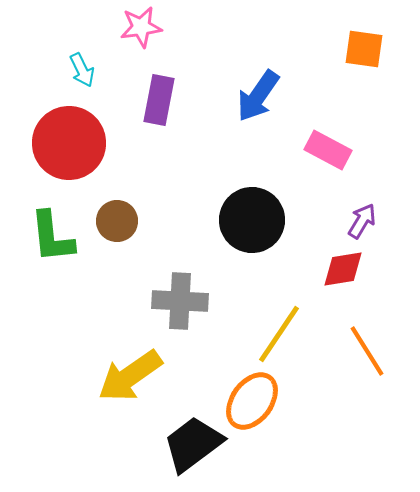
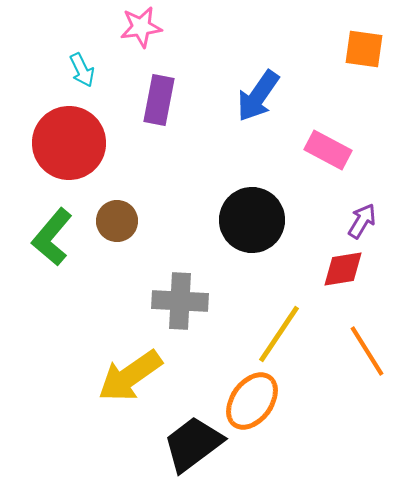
green L-shape: rotated 46 degrees clockwise
